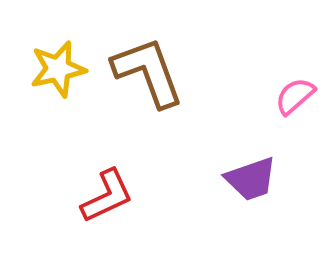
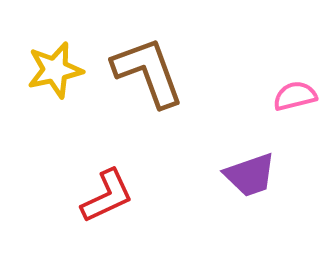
yellow star: moved 3 px left, 1 px down
pink semicircle: rotated 27 degrees clockwise
purple trapezoid: moved 1 px left, 4 px up
